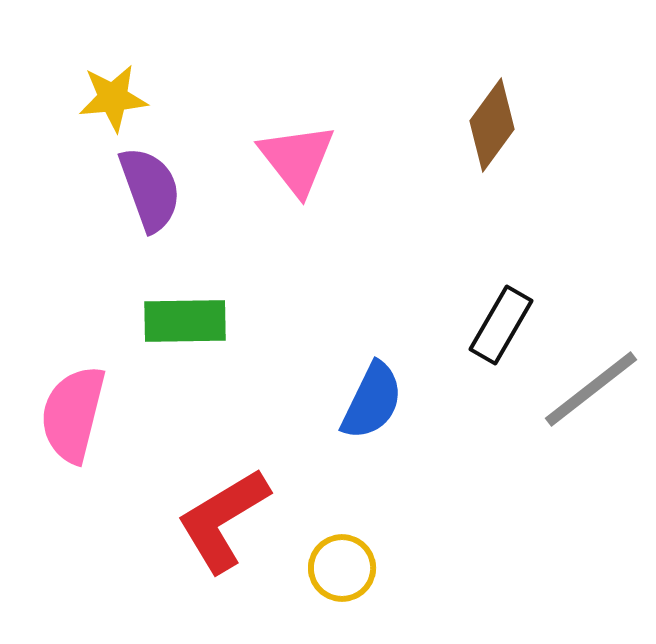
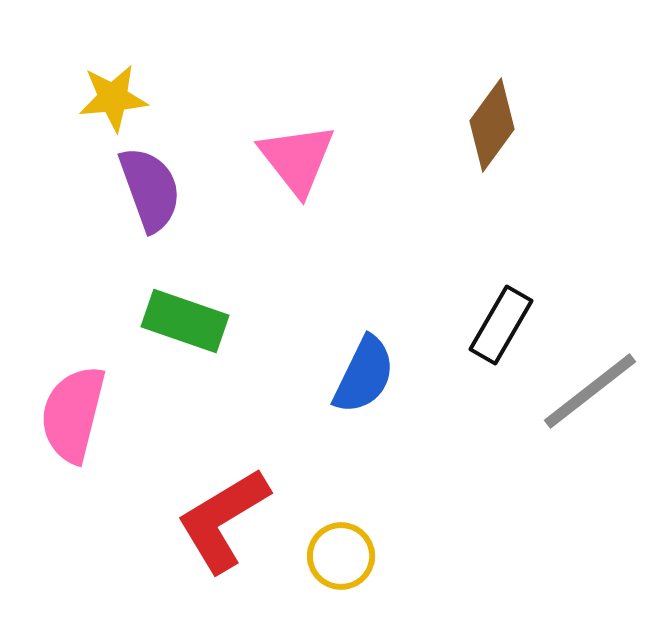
green rectangle: rotated 20 degrees clockwise
gray line: moved 1 px left, 2 px down
blue semicircle: moved 8 px left, 26 px up
yellow circle: moved 1 px left, 12 px up
